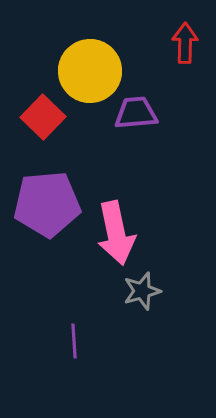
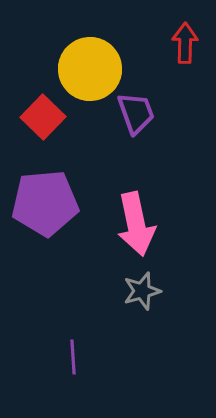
yellow circle: moved 2 px up
purple trapezoid: rotated 75 degrees clockwise
purple pentagon: moved 2 px left, 1 px up
pink arrow: moved 20 px right, 9 px up
purple line: moved 1 px left, 16 px down
